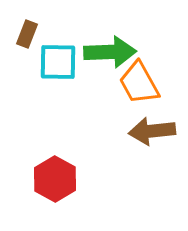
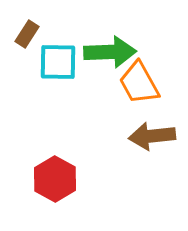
brown rectangle: rotated 12 degrees clockwise
brown arrow: moved 5 px down
